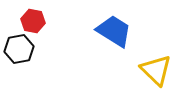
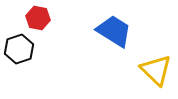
red hexagon: moved 5 px right, 3 px up
black hexagon: rotated 8 degrees counterclockwise
